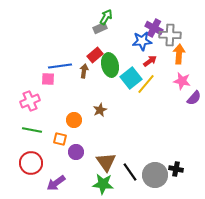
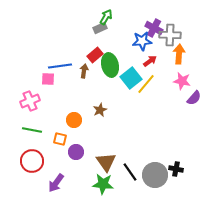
red circle: moved 1 px right, 2 px up
purple arrow: rotated 18 degrees counterclockwise
